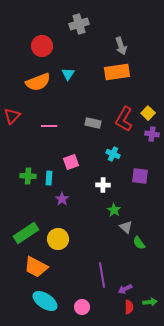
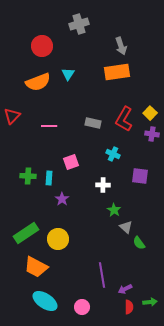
yellow square: moved 2 px right
